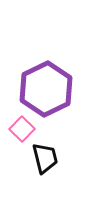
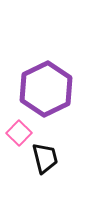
pink square: moved 3 px left, 4 px down
